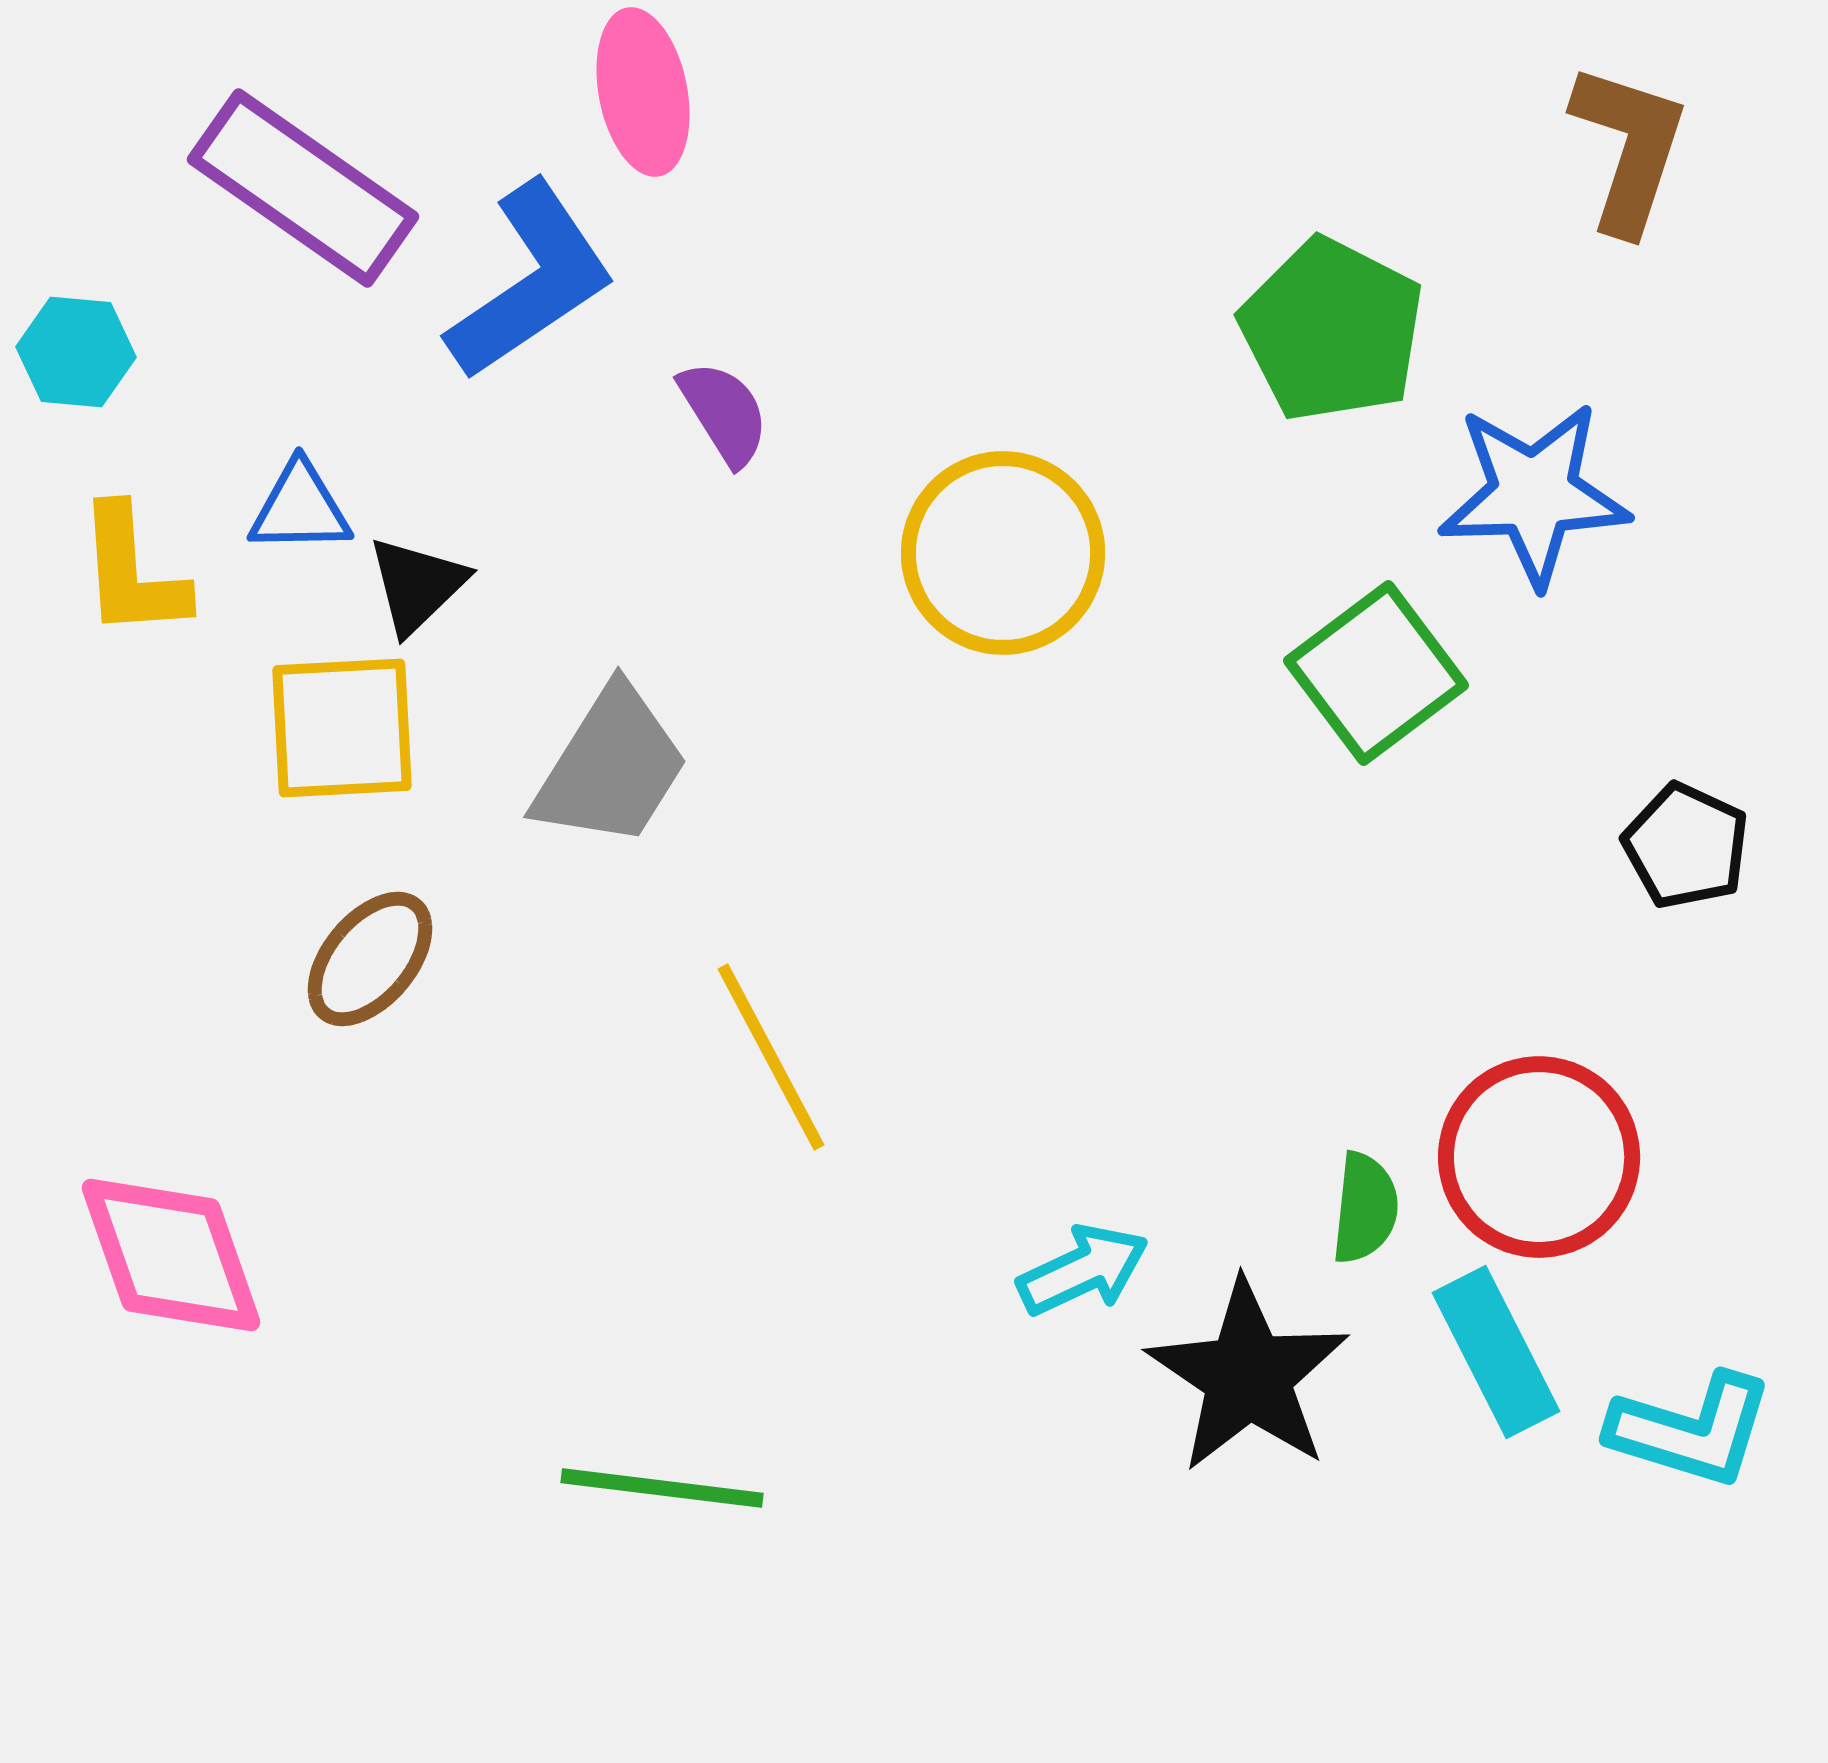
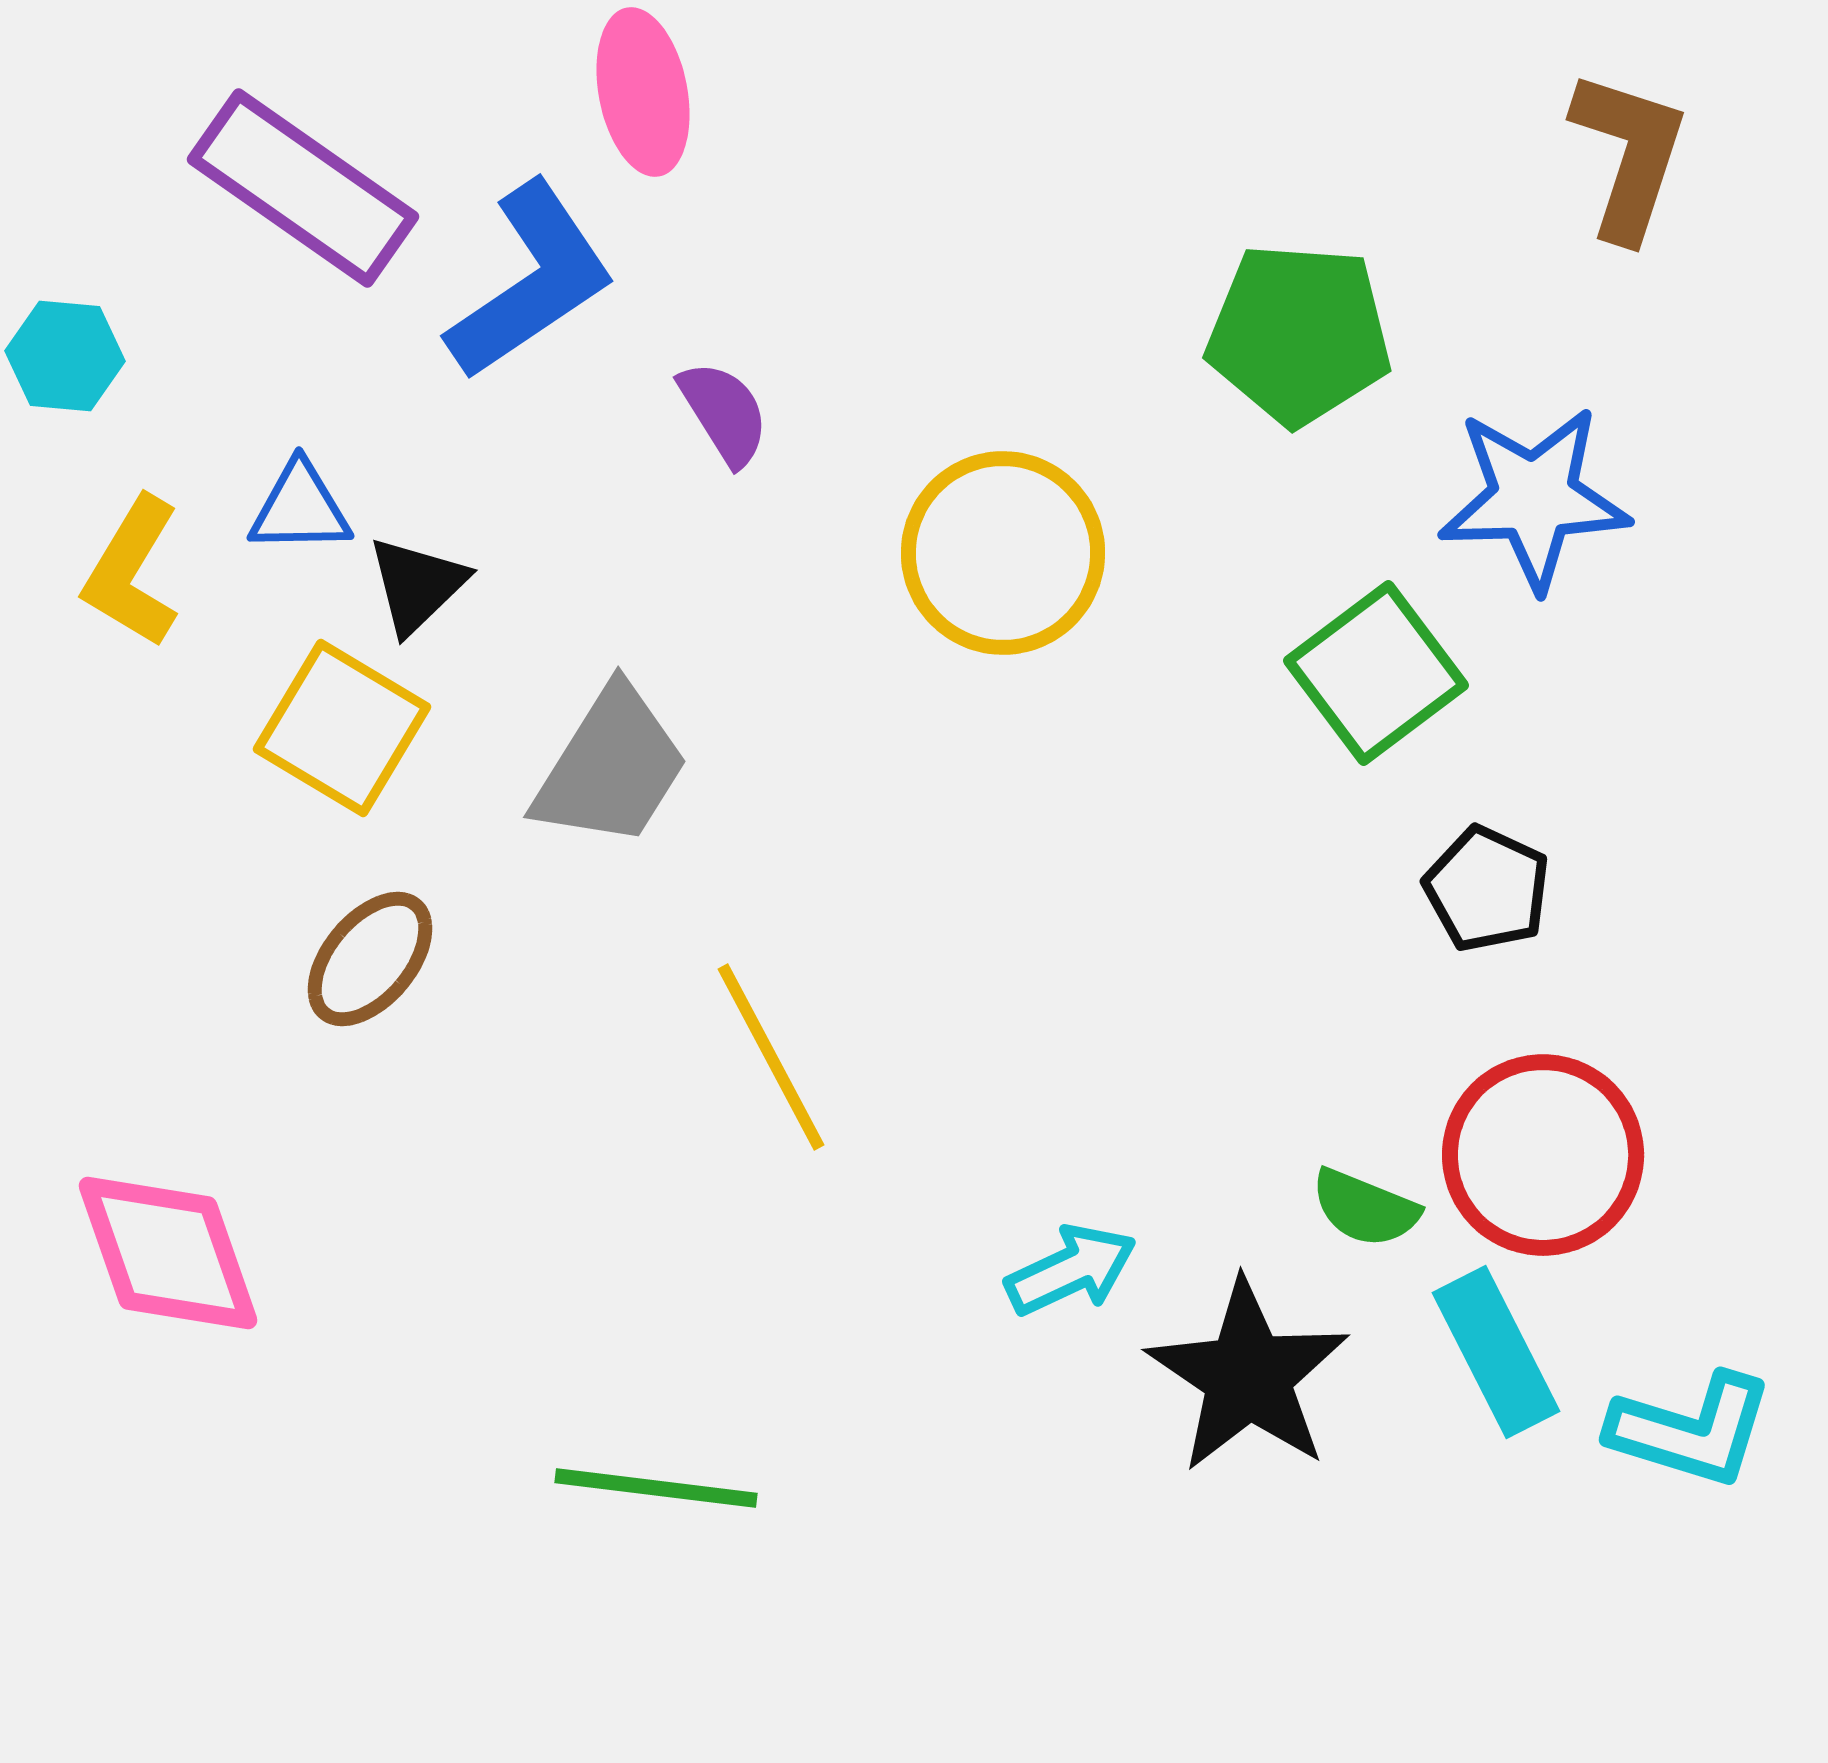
brown L-shape: moved 7 px down
green pentagon: moved 33 px left, 4 px down; rotated 23 degrees counterclockwise
cyan hexagon: moved 11 px left, 4 px down
blue star: moved 4 px down
yellow L-shape: rotated 35 degrees clockwise
yellow square: rotated 34 degrees clockwise
black pentagon: moved 199 px left, 43 px down
red circle: moved 4 px right, 2 px up
green semicircle: rotated 106 degrees clockwise
pink diamond: moved 3 px left, 2 px up
cyan arrow: moved 12 px left
green line: moved 6 px left
